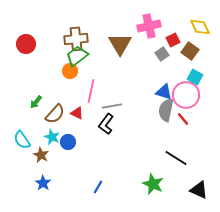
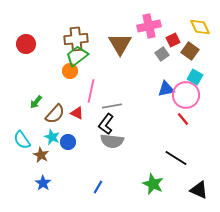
blue triangle: moved 2 px right, 3 px up; rotated 30 degrees counterclockwise
gray semicircle: moved 54 px left, 31 px down; rotated 95 degrees counterclockwise
